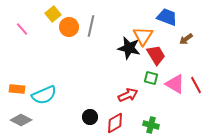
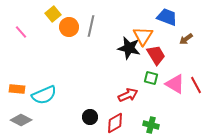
pink line: moved 1 px left, 3 px down
